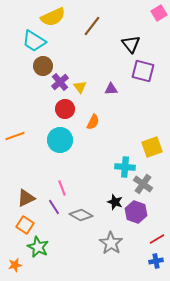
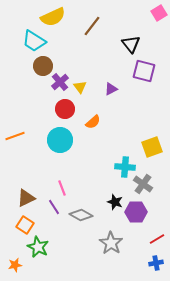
purple square: moved 1 px right
purple triangle: rotated 24 degrees counterclockwise
orange semicircle: rotated 21 degrees clockwise
purple hexagon: rotated 20 degrees counterclockwise
blue cross: moved 2 px down
